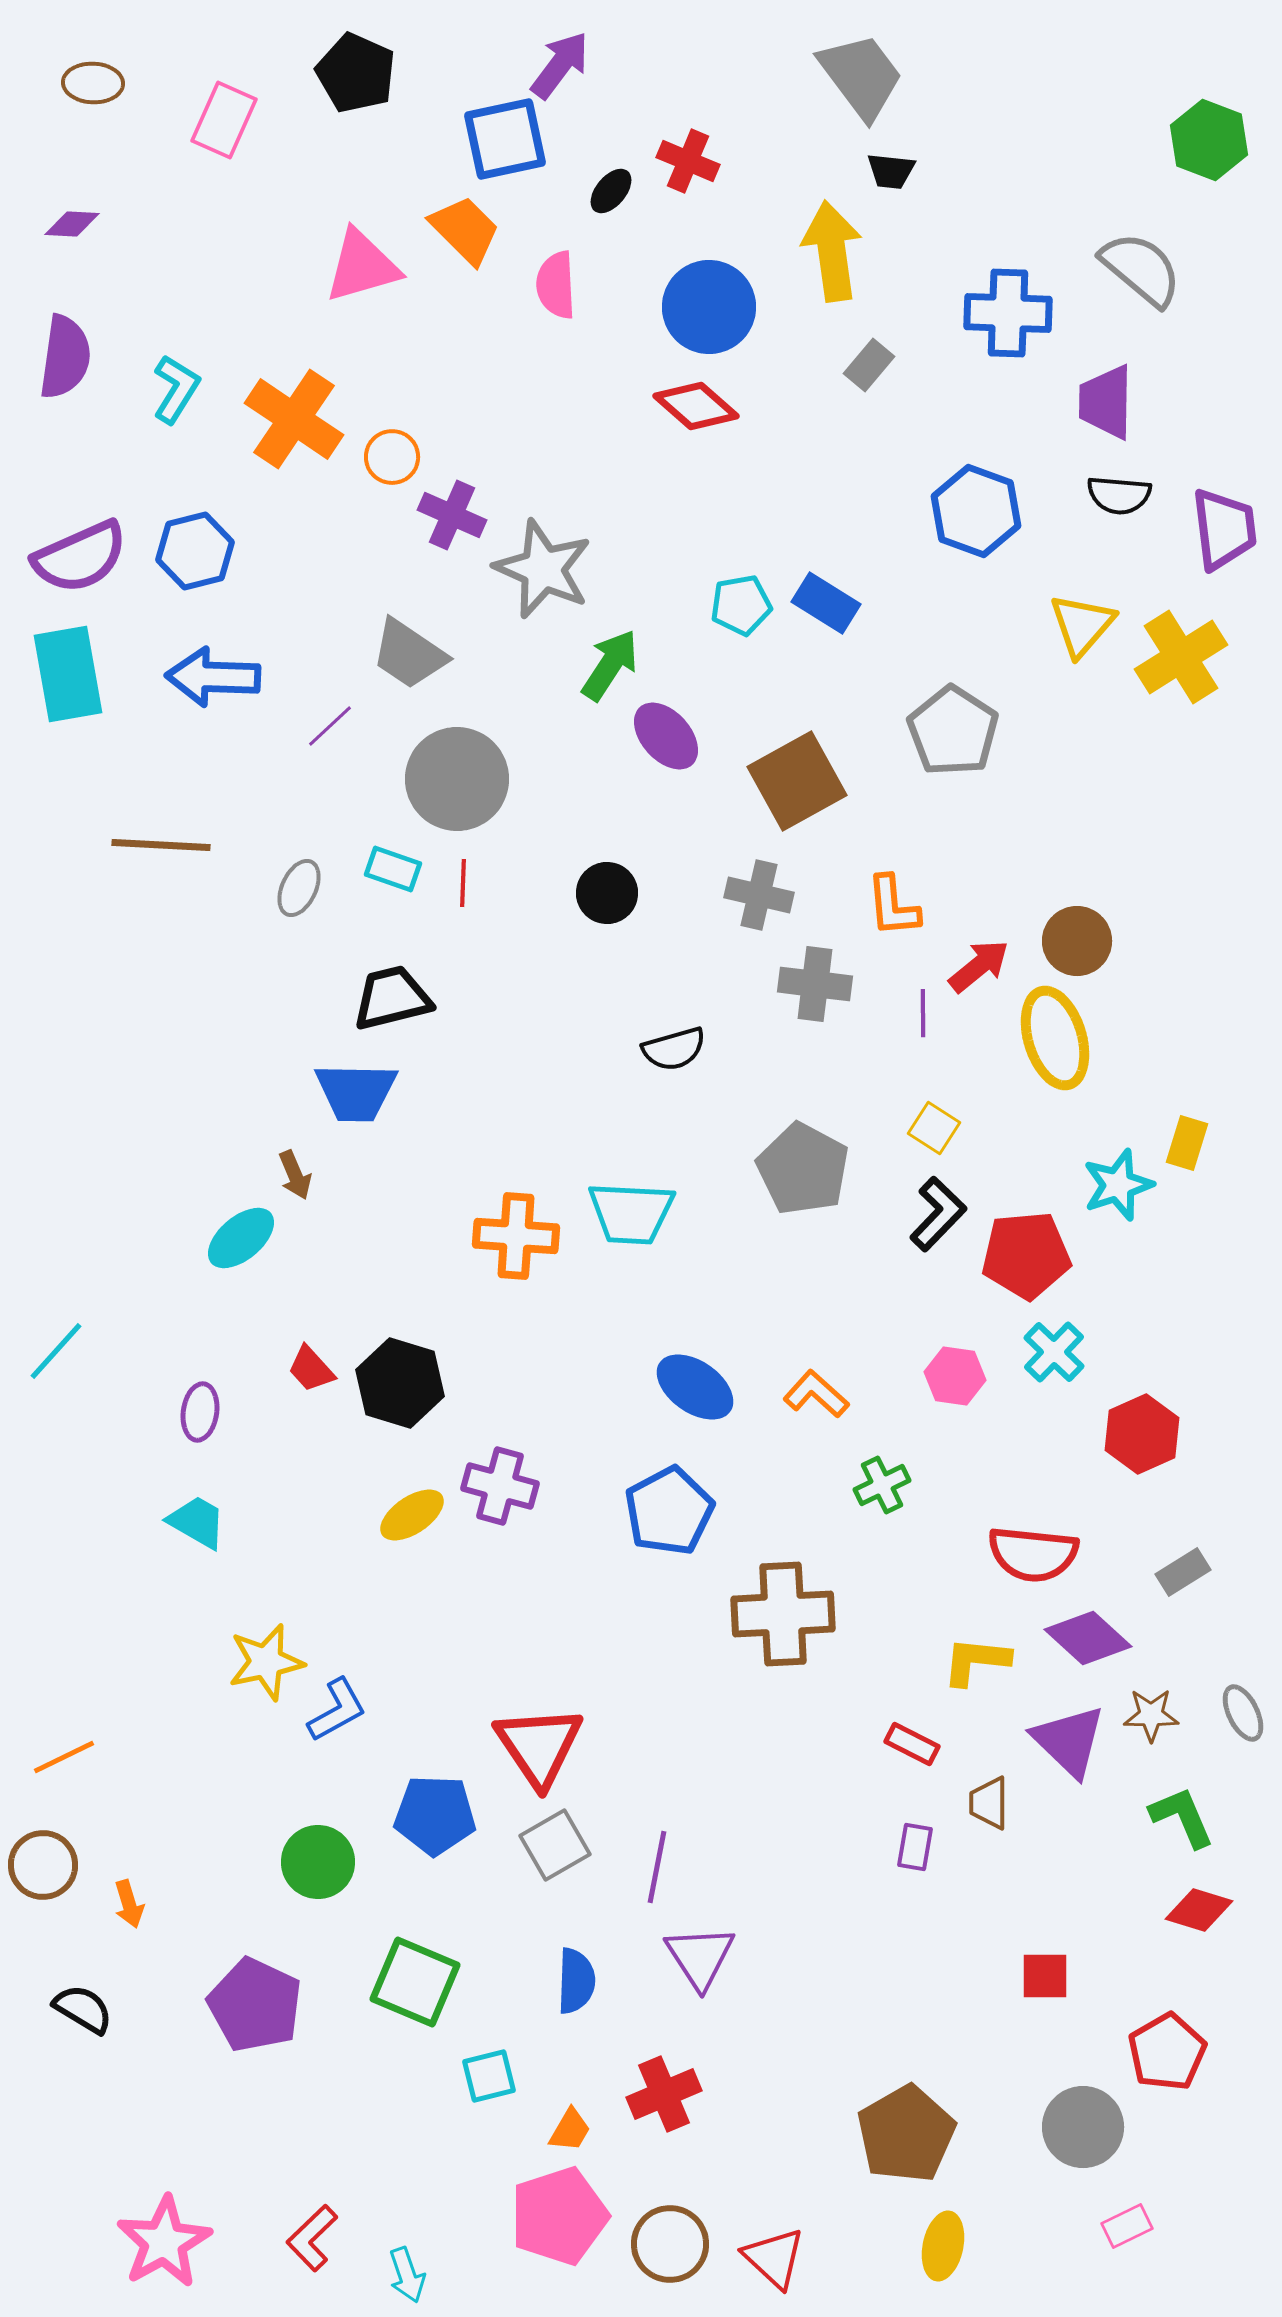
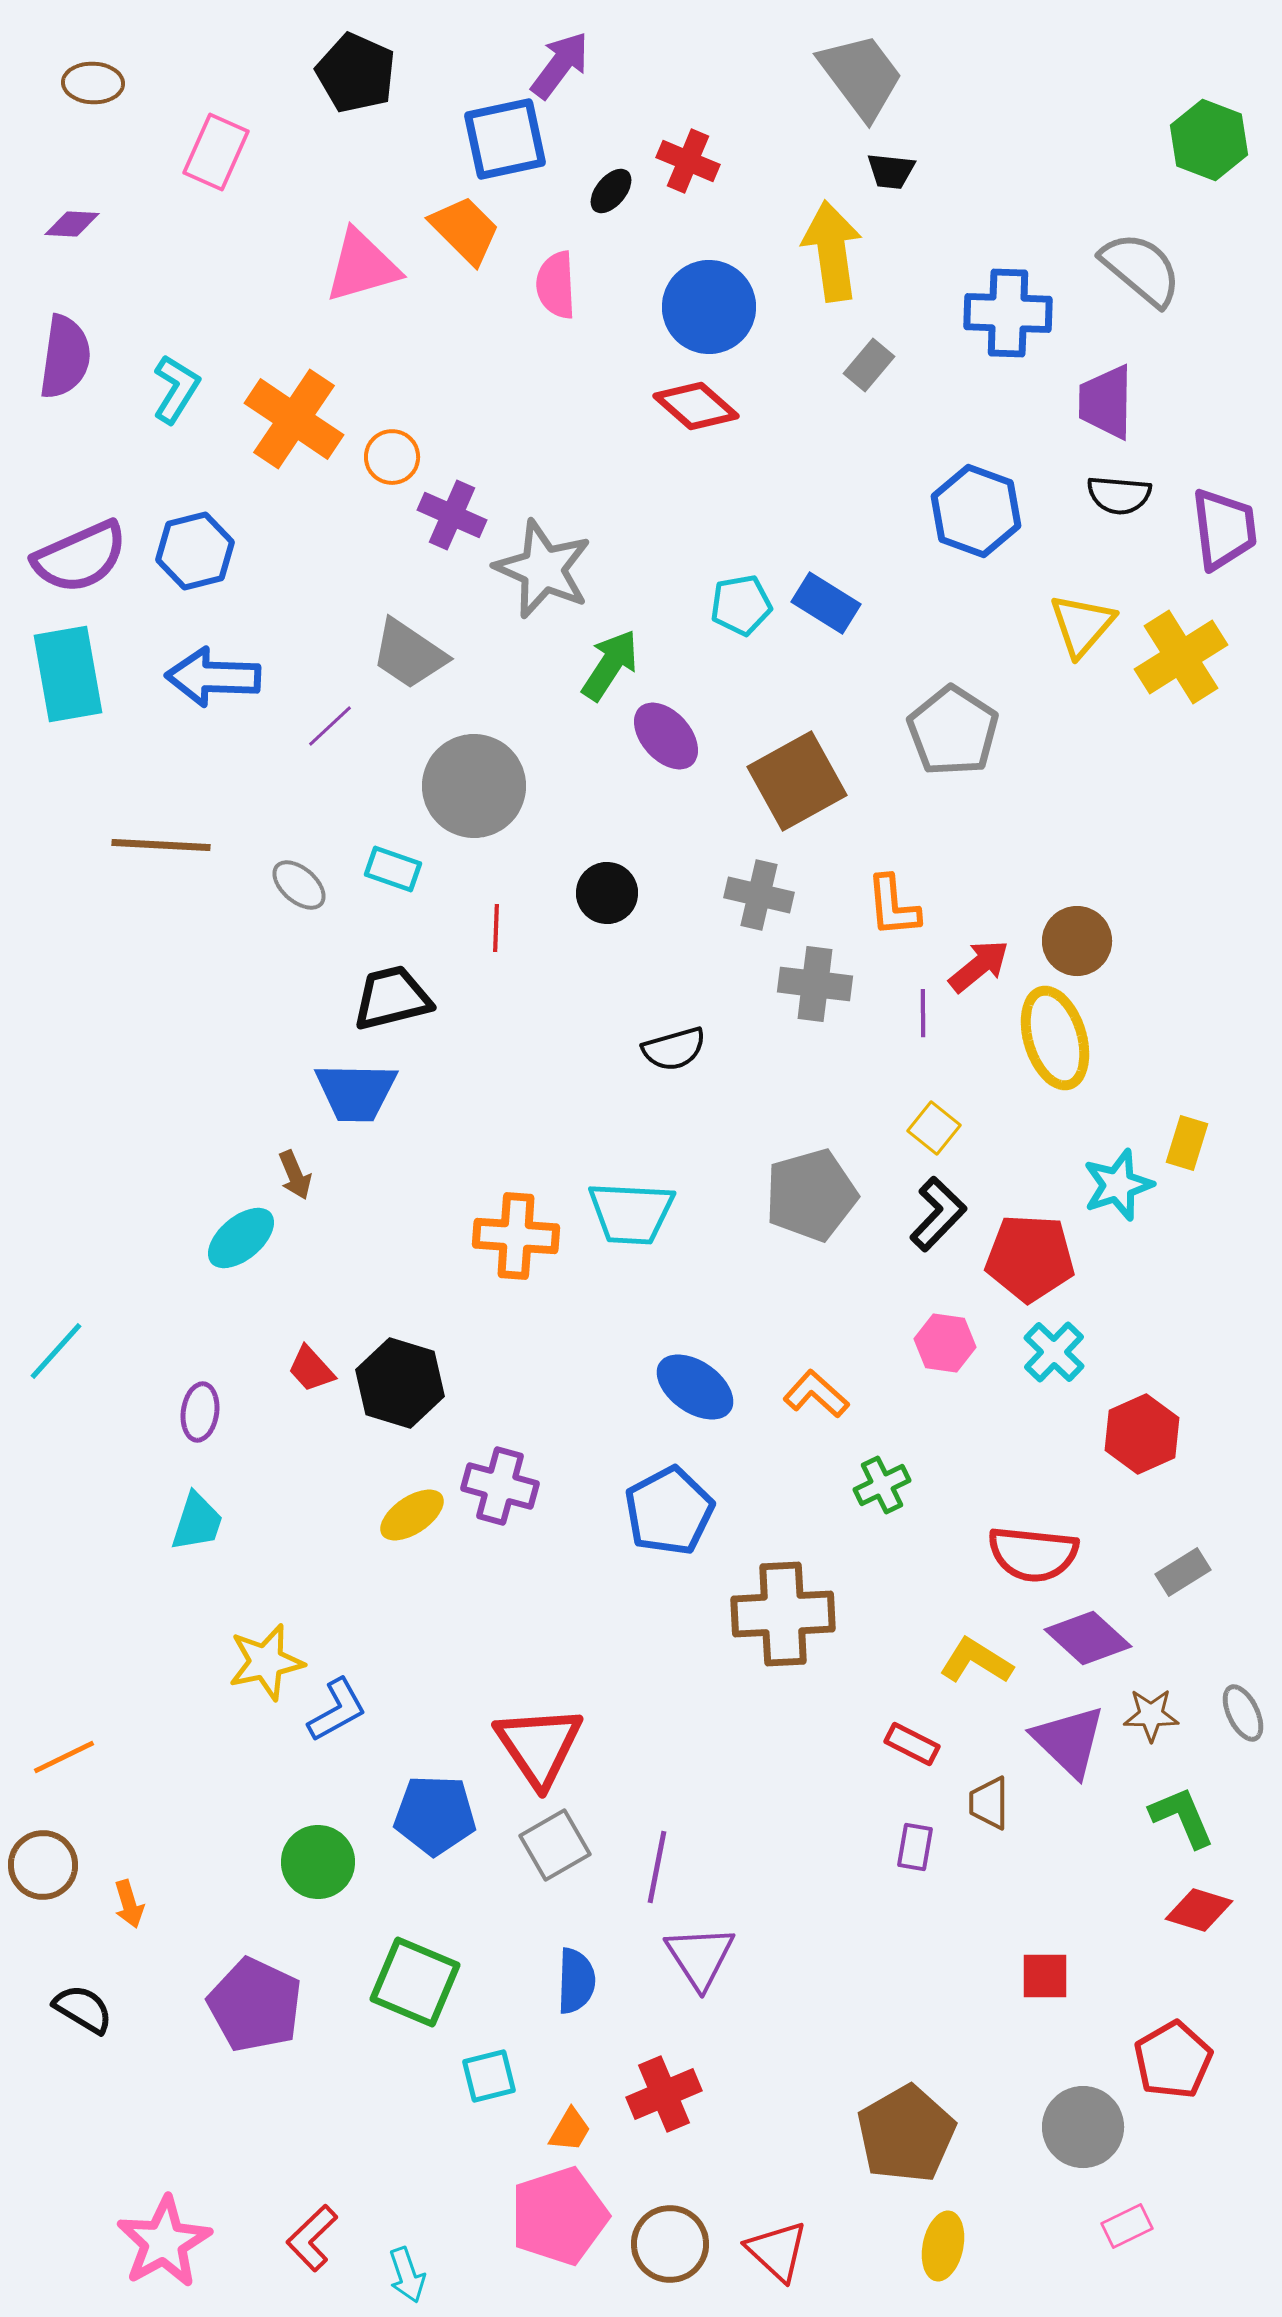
pink rectangle at (224, 120): moved 8 px left, 32 px down
gray circle at (457, 779): moved 17 px right, 7 px down
red line at (463, 883): moved 33 px right, 45 px down
gray ellipse at (299, 888): moved 3 px up; rotated 74 degrees counterclockwise
yellow square at (934, 1128): rotated 6 degrees clockwise
gray pentagon at (803, 1169): moved 8 px right, 26 px down; rotated 28 degrees clockwise
red pentagon at (1026, 1255): moved 4 px right, 3 px down; rotated 8 degrees clockwise
pink hexagon at (955, 1376): moved 10 px left, 33 px up
cyan trapezoid at (197, 1522): rotated 78 degrees clockwise
yellow L-shape at (976, 1661): rotated 26 degrees clockwise
red pentagon at (1167, 2052): moved 6 px right, 8 px down
red triangle at (774, 2258): moved 3 px right, 7 px up
